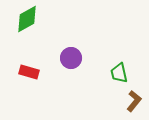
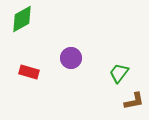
green diamond: moved 5 px left
green trapezoid: rotated 50 degrees clockwise
brown L-shape: rotated 40 degrees clockwise
